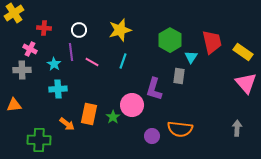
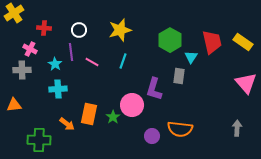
yellow rectangle: moved 10 px up
cyan star: moved 1 px right
